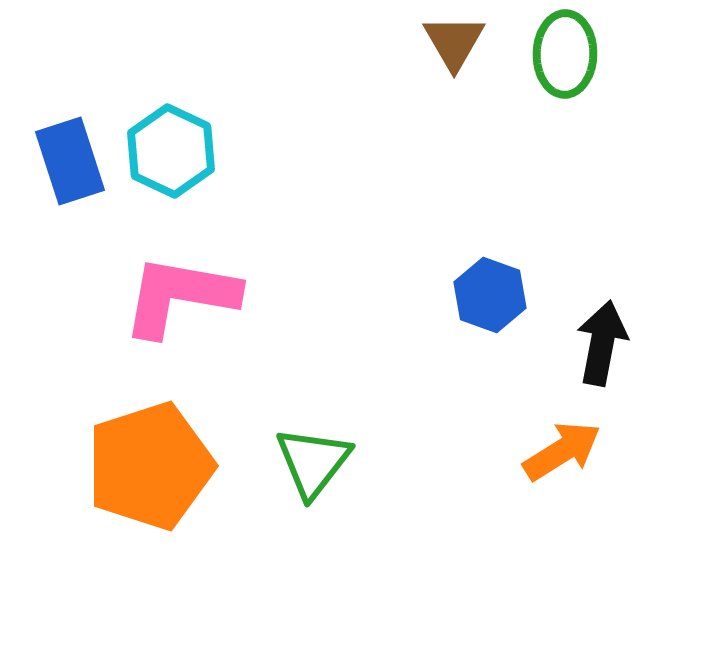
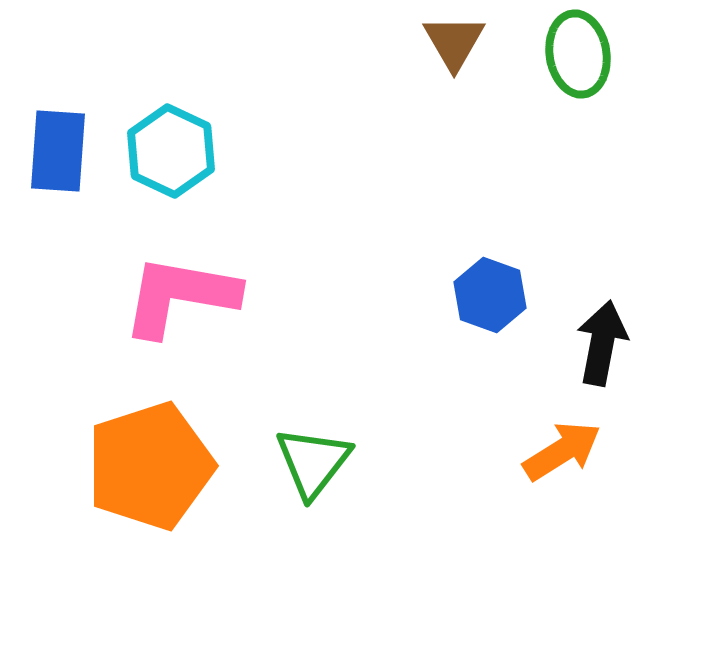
green ellipse: moved 13 px right; rotated 10 degrees counterclockwise
blue rectangle: moved 12 px left, 10 px up; rotated 22 degrees clockwise
